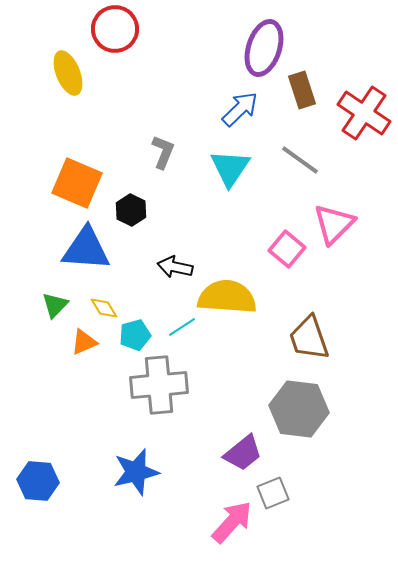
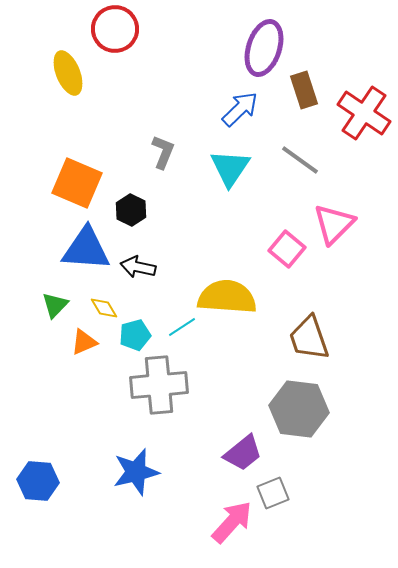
brown rectangle: moved 2 px right
black arrow: moved 37 px left
